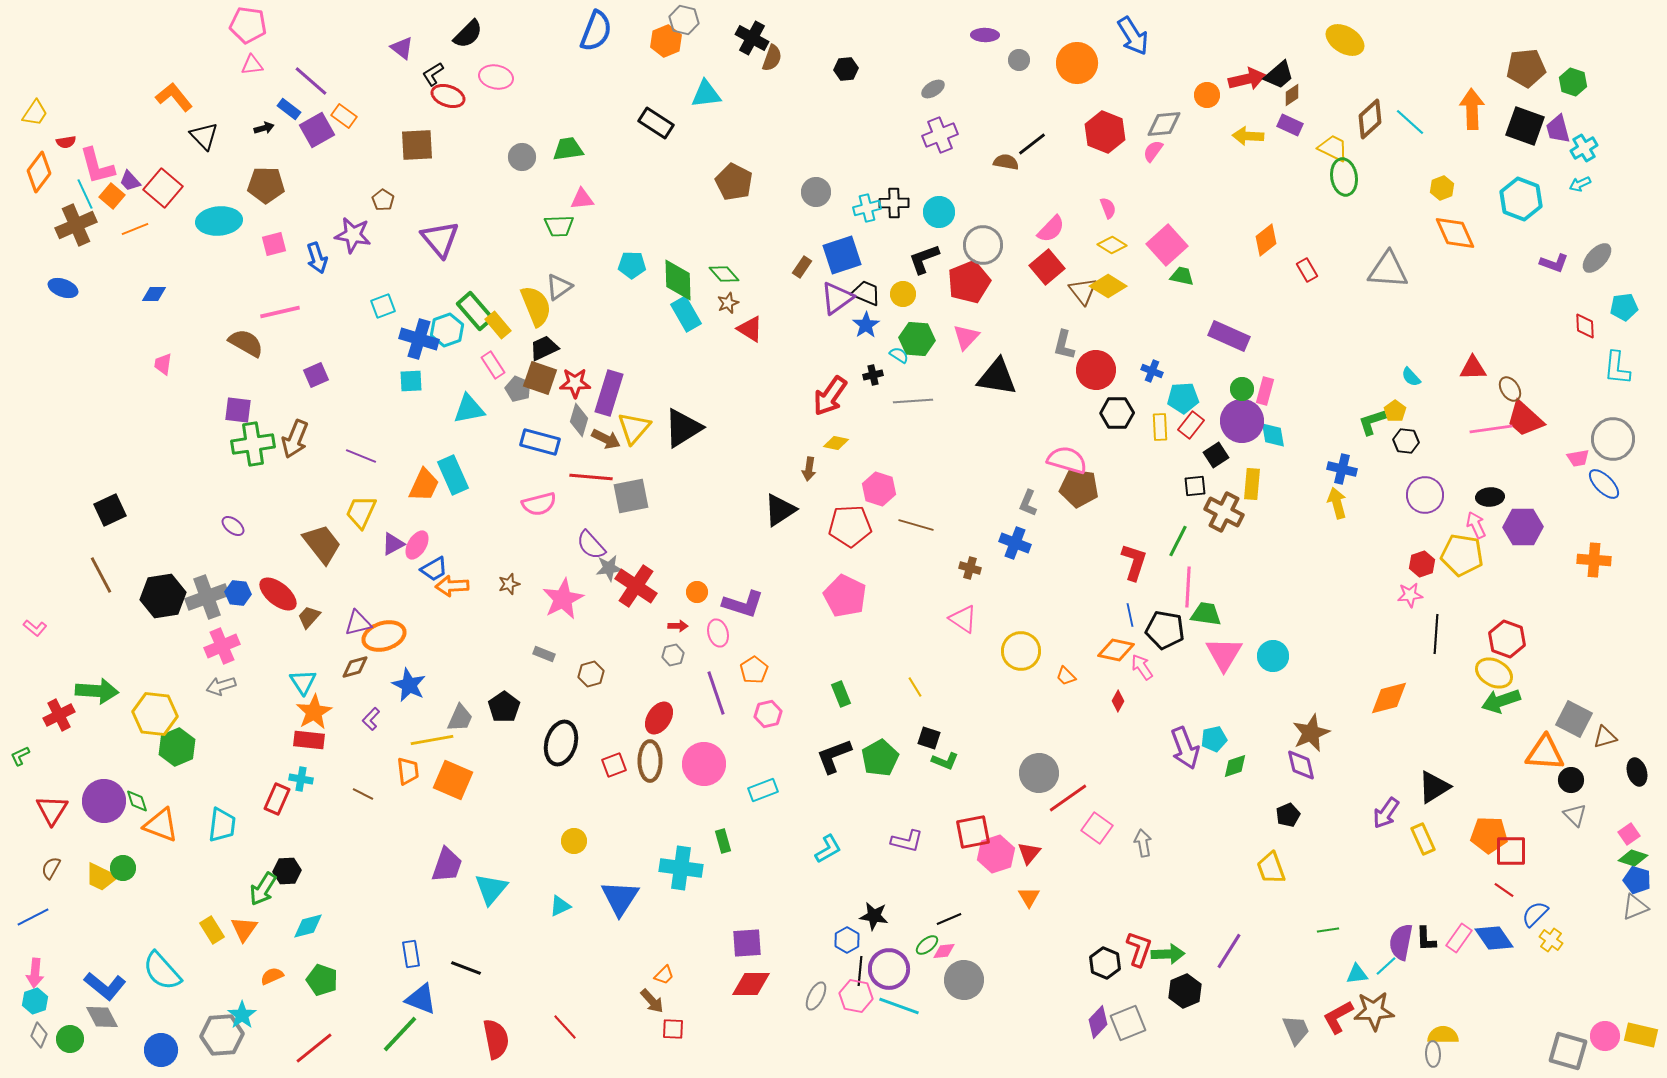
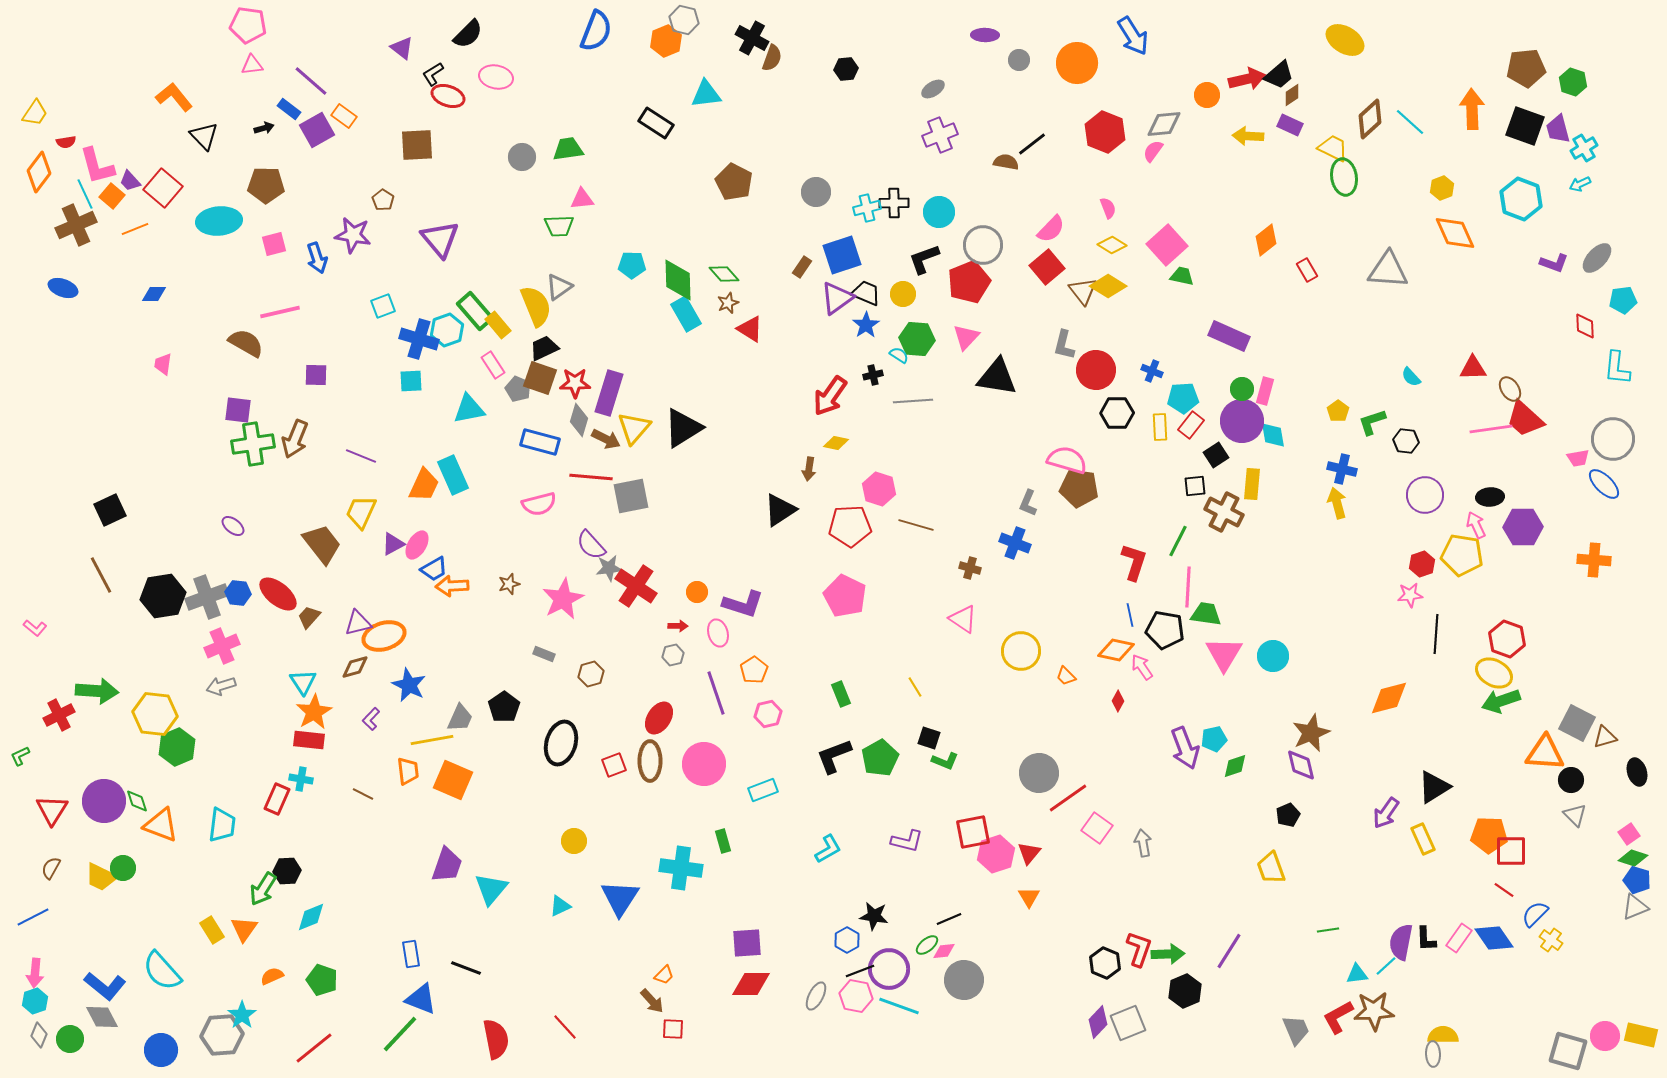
cyan pentagon at (1624, 307): moved 1 px left, 7 px up
purple square at (316, 375): rotated 25 degrees clockwise
yellow pentagon at (1395, 411): moved 57 px left
gray square at (1574, 719): moved 3 px right, 4 px down
cyan diamond at (308, 926): moved 3 px right, 9 px up; rotated 8 degrees counterclockwise
black line at (860, 971): rotated 64 degrees clockwise
